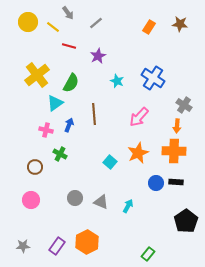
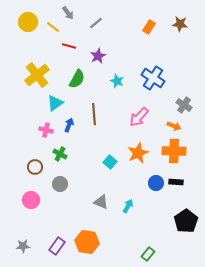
green semicircle: moved 6 px right, 4 px up
orange arrow: moved 3 px left; rotated 72 degrees counterclockwise
gray circle: moved 15 px left, 14 px up
orange hexagon: rotated 25 degrees counterclockwise
